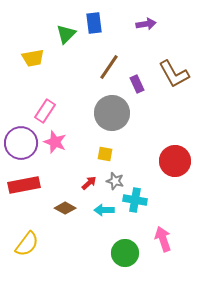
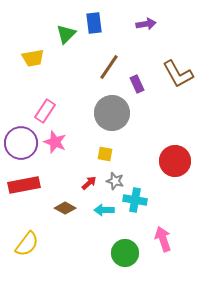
brown L-shape: moved 4 px right
